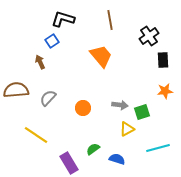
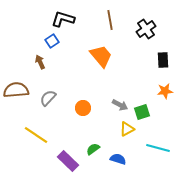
black cross: moved 3 px left, 7 px up
gray arrow: rotated 21 degrees clockwise
cyan line: rotated 30 degrees clockwise
blue semicircle: moved 1 px right
purple rectangle: moved 1 px left, 2 px up; rotated 15 degrees counterclockwise
